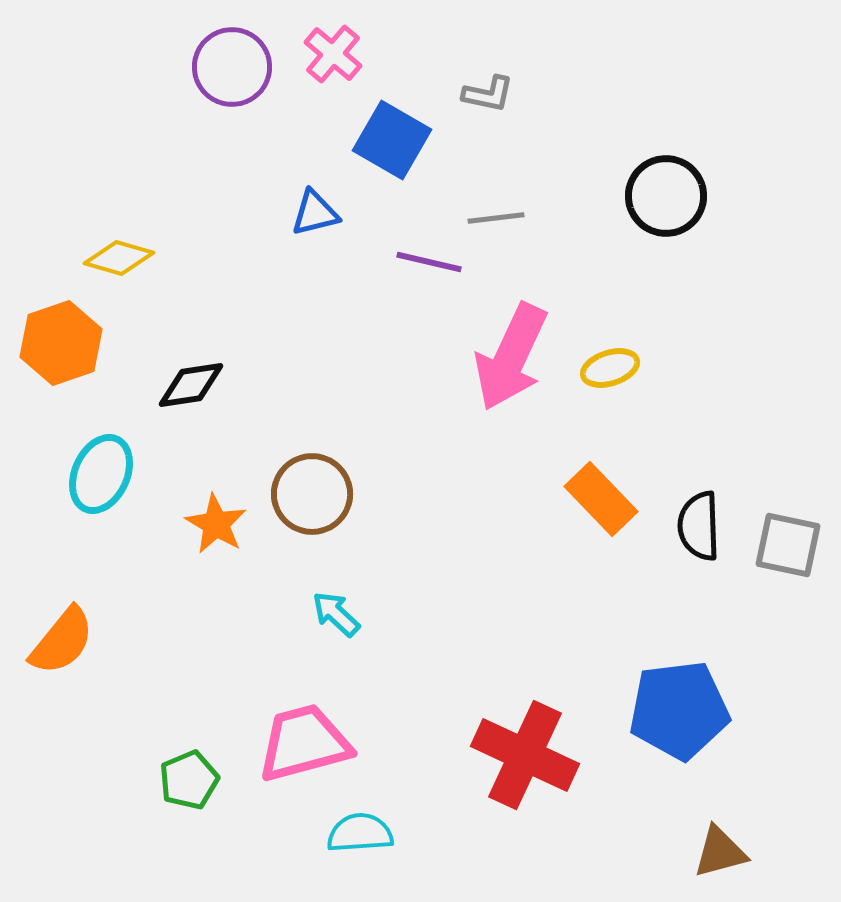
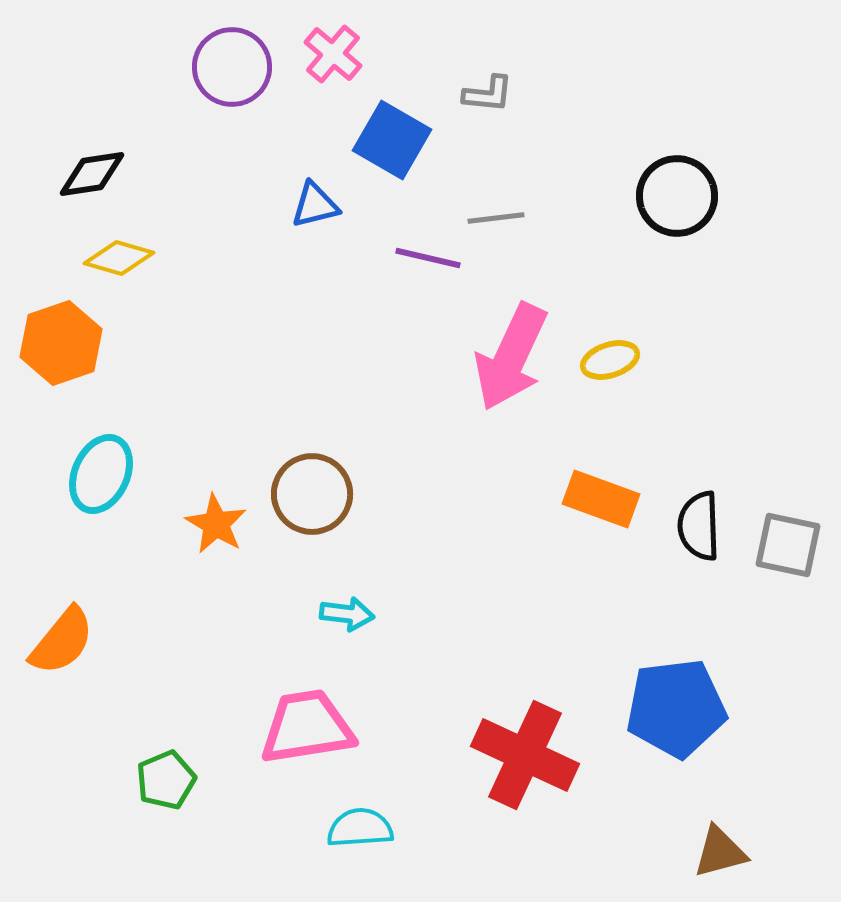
gray L-shape: rotated 6 degrees counterclockwise
black circle: moved 11 px right
blue triangle: moved 8 px up
purple line: moved 1 px left, 4 px up
yellow ellipse: moved 8 px up
black diamond: moved 99 px left, 211 px up
orange rectangle: rotated 26 degrees counterclockwise
cyan arrow: moved 11 px right; rotated 144 degrees clockwise
blue pentagon: moved 3 px left, 2 px up
pink trapezoid: moved 3 px right, 16 px up; rotated 6 degrees clockwise
green pentagon: moved 23 px left
cyan semicircle: moved 5 px up
